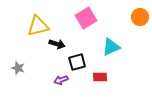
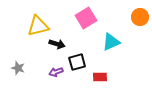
cyan triangle: moved 5 px up
purple arrow: moved 5 px left, 8 px up
